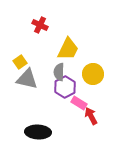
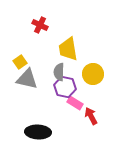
yellow trapezoid: rotated 145 degrees clockwise
purple hexagon: rotated 20 degrees counterclockwise
pink rectangle: moved 4 px left
